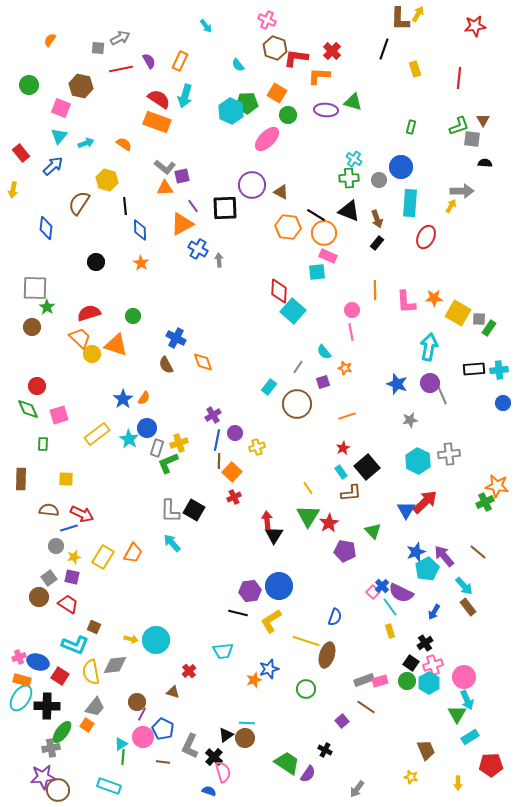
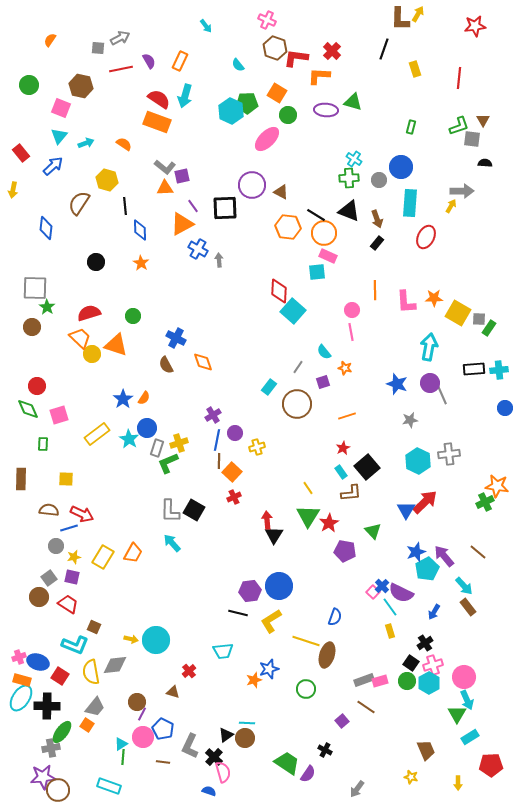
blue circle at (503, 403): moved 2 px right, 5 px down
